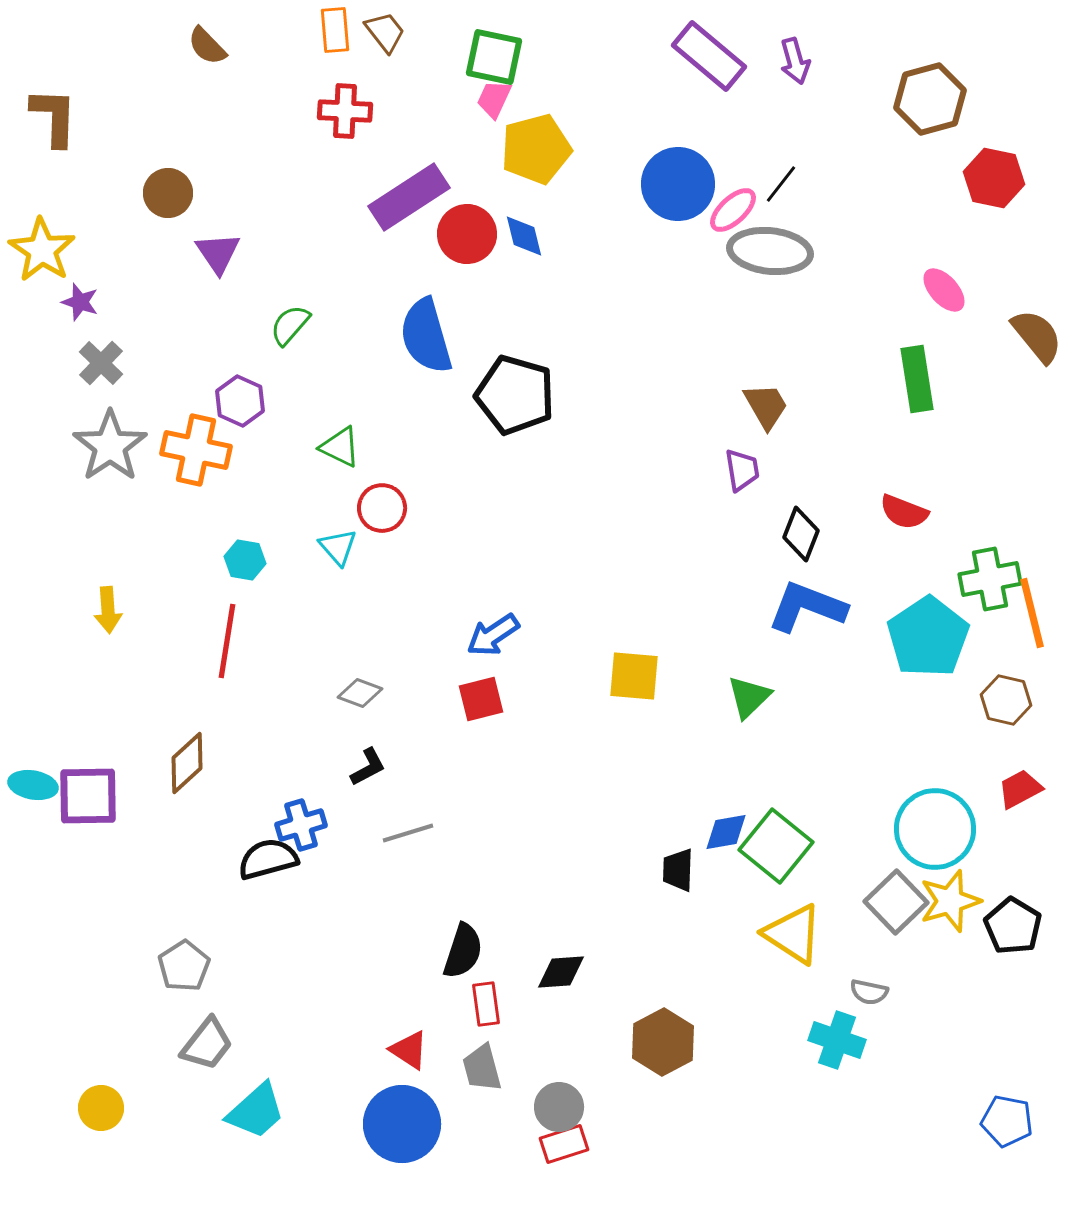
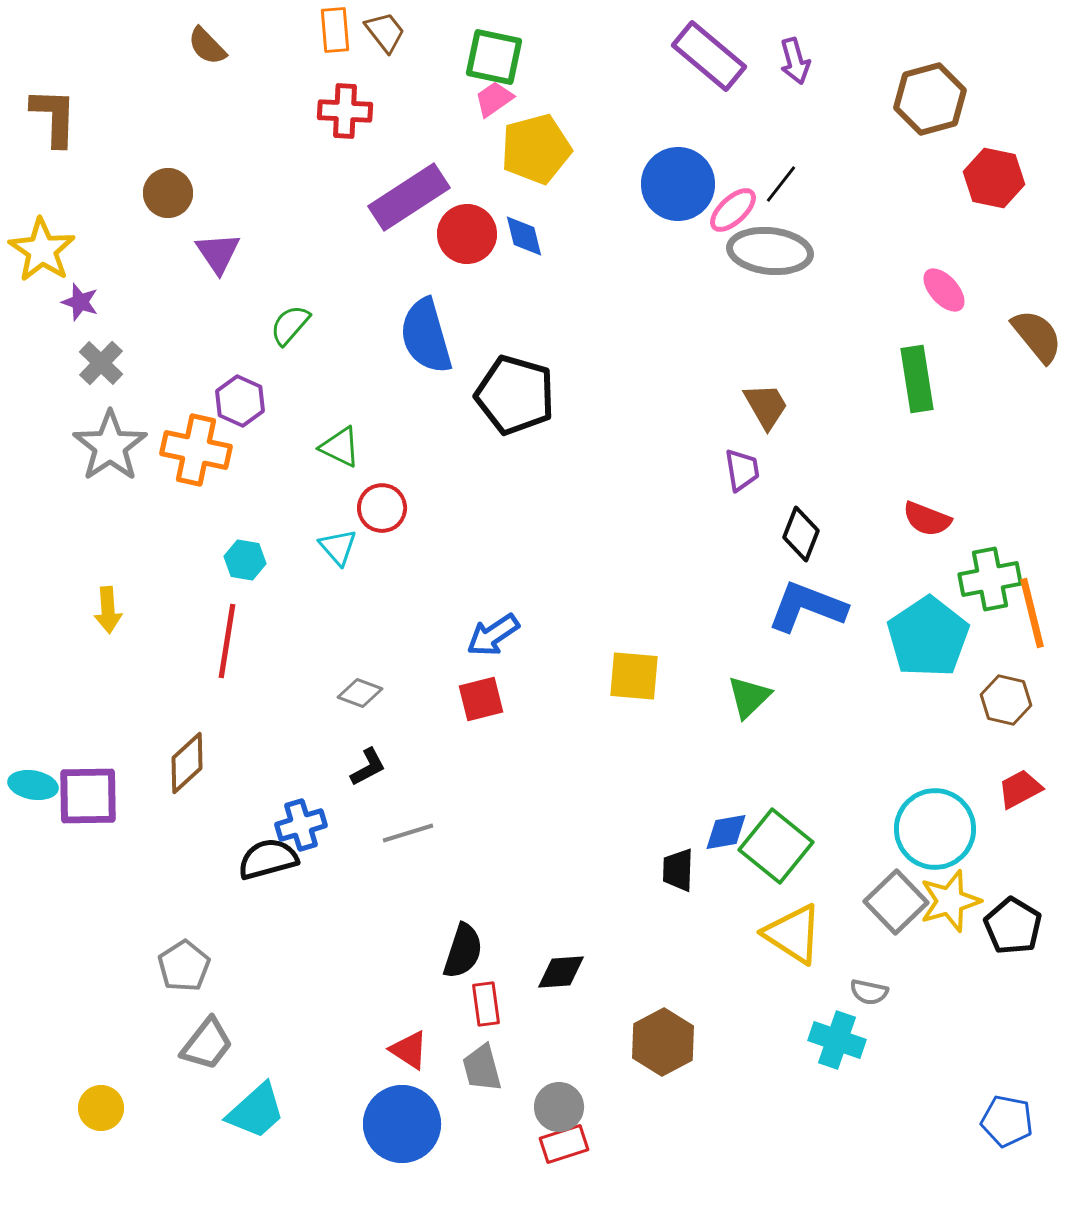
pink trapezoid at (494, 99): rotated 30 degrees clockwise
red semicircle at (904, 512): moved 23 px right, 7 px down
